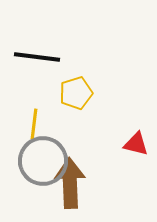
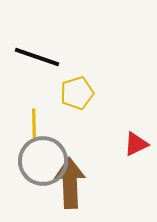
black line: rotated 12 degrees clockwise
yellow pentagon: moved 1 px right
yellow line: rotated 8 degrees counterclockwise
red triangle: rotated 40 degrees counterclockwise
